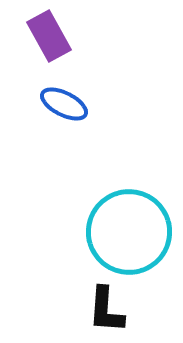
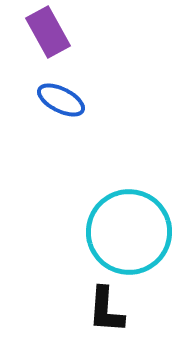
purple rectangle: moved 1 px left, 4 px up
blue ellipse: moved 3 px left, 4 px up
